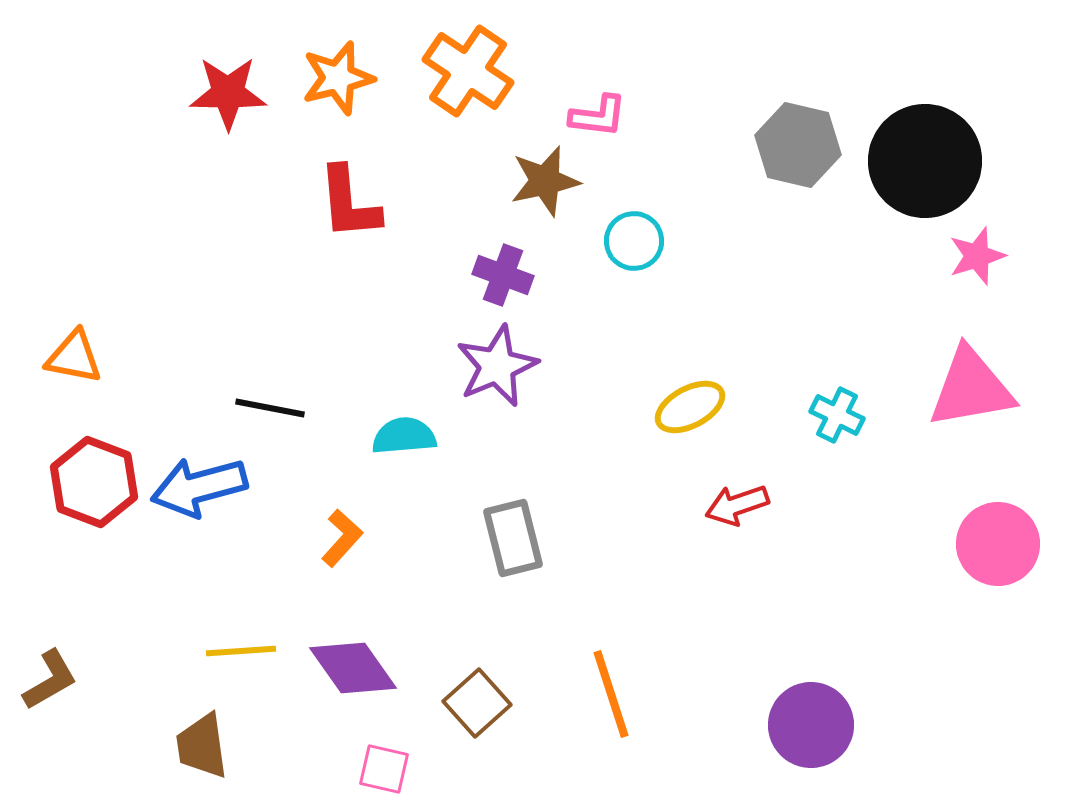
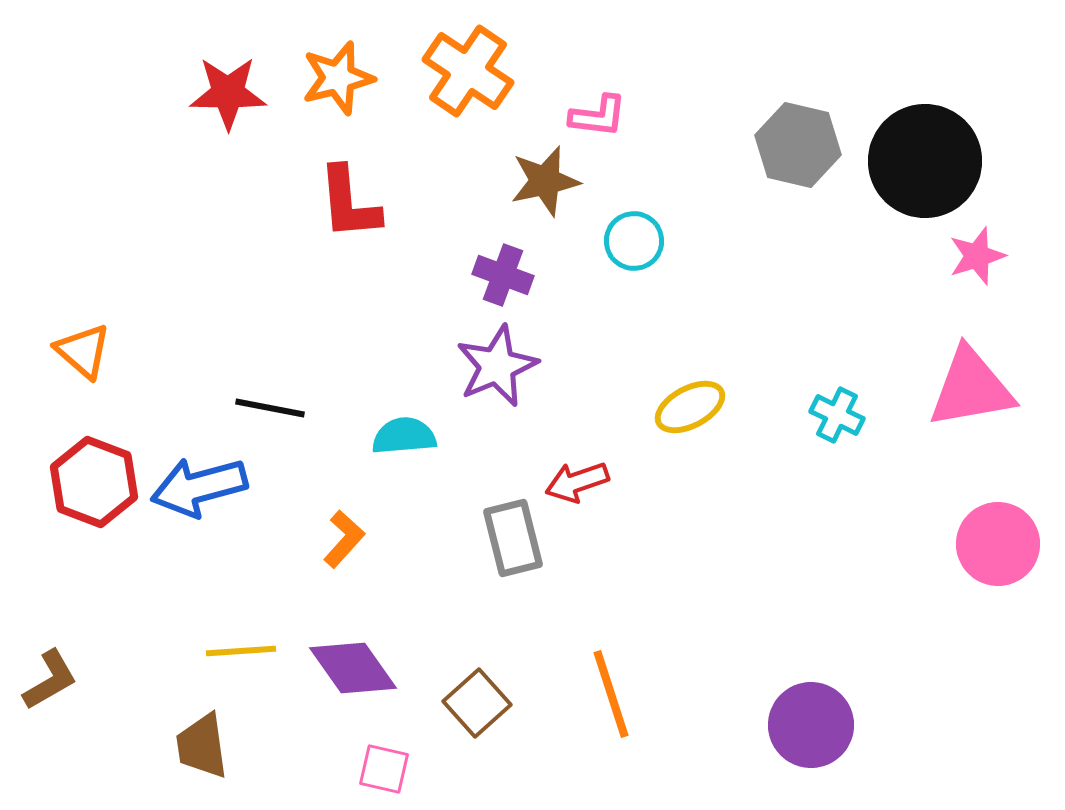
orange triangle: moved 9 px right, 6 px up; rotated 30 degrees clockwise
red arrow: moved 160 px left, 23 px up
orange L-shape: moved 2 px right, 1 px down
